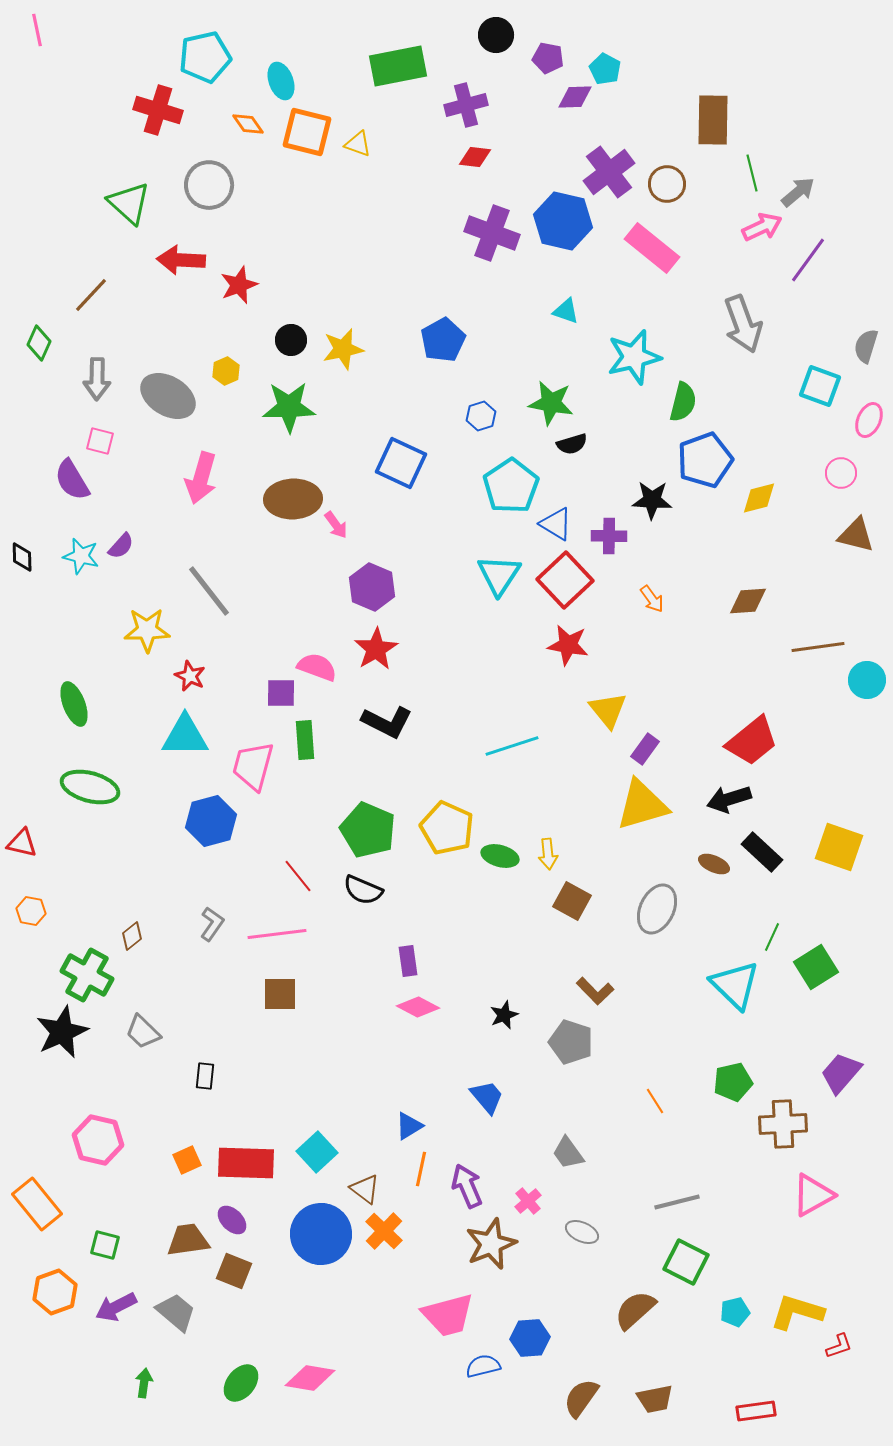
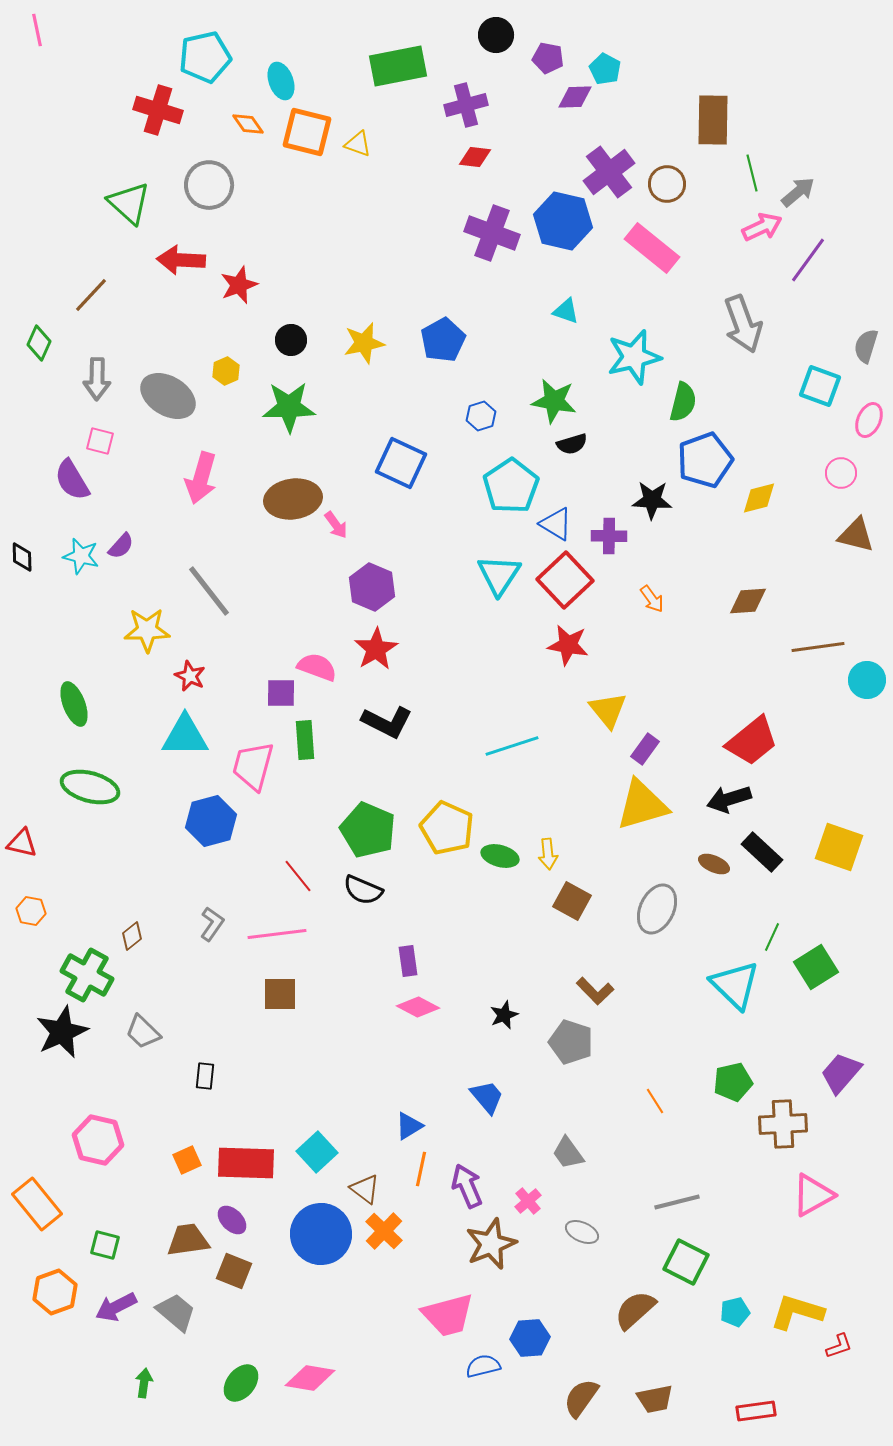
yellow star at (343, 349): moved 21 px right, 6 px up
green star at (551, 403): moved 3 px right, 2 px up
brown ellipse at (293, 499): rotated 6 degrees counterclockwise
